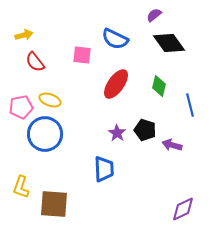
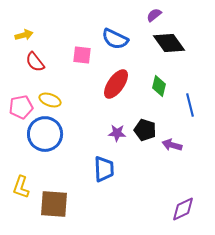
purple star: rotated 30 degrees counterclockwise
